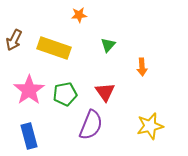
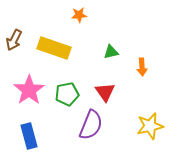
green triangle: moved 3 px right, 7 px down; rotated 35 degrees clockwise
green pentagon: moved 2 px right
